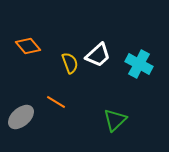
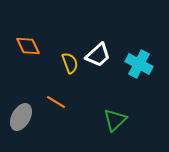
orange diamond: rotated 15 degrees clockwise
gray ellipse: rotated 20 degrees counterclockwise
